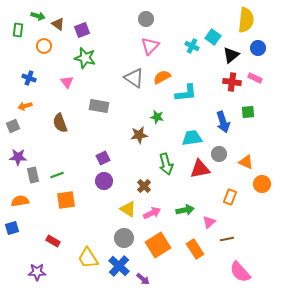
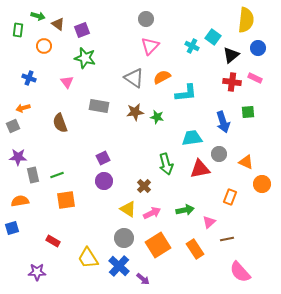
orange arrow at (25, 106): moved 2 px left, 2 px down
brown star at (139, 135): moved 4 px left, 23 px up
